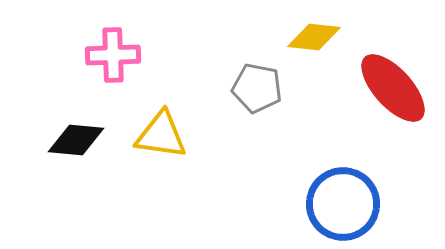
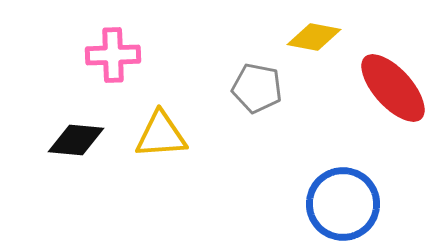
yellow diamond: rotated 4 degrees clockwise
yellow triangle: rotated 12 degrees counterclockwise
